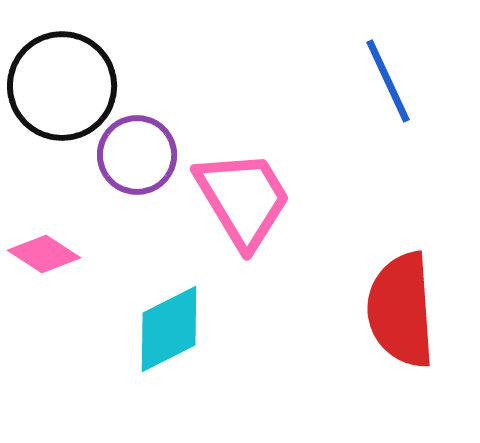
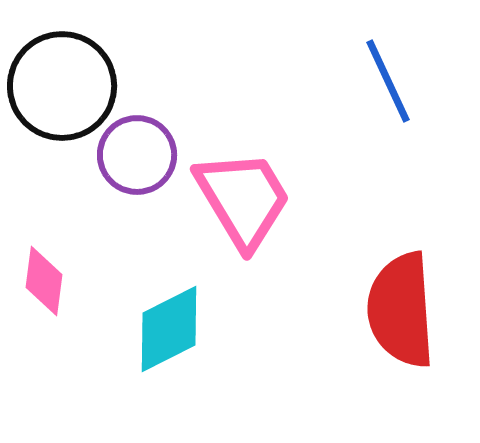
pink diamond: moved 27 px down; rotated 64 degrees clockwise
